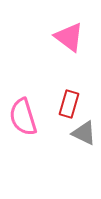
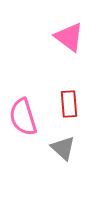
red rectangle: rotated 20 degrees counterclockwise
gray triangle: moved 21 px left, 15 px down; rotated 16 degrees clockwise
